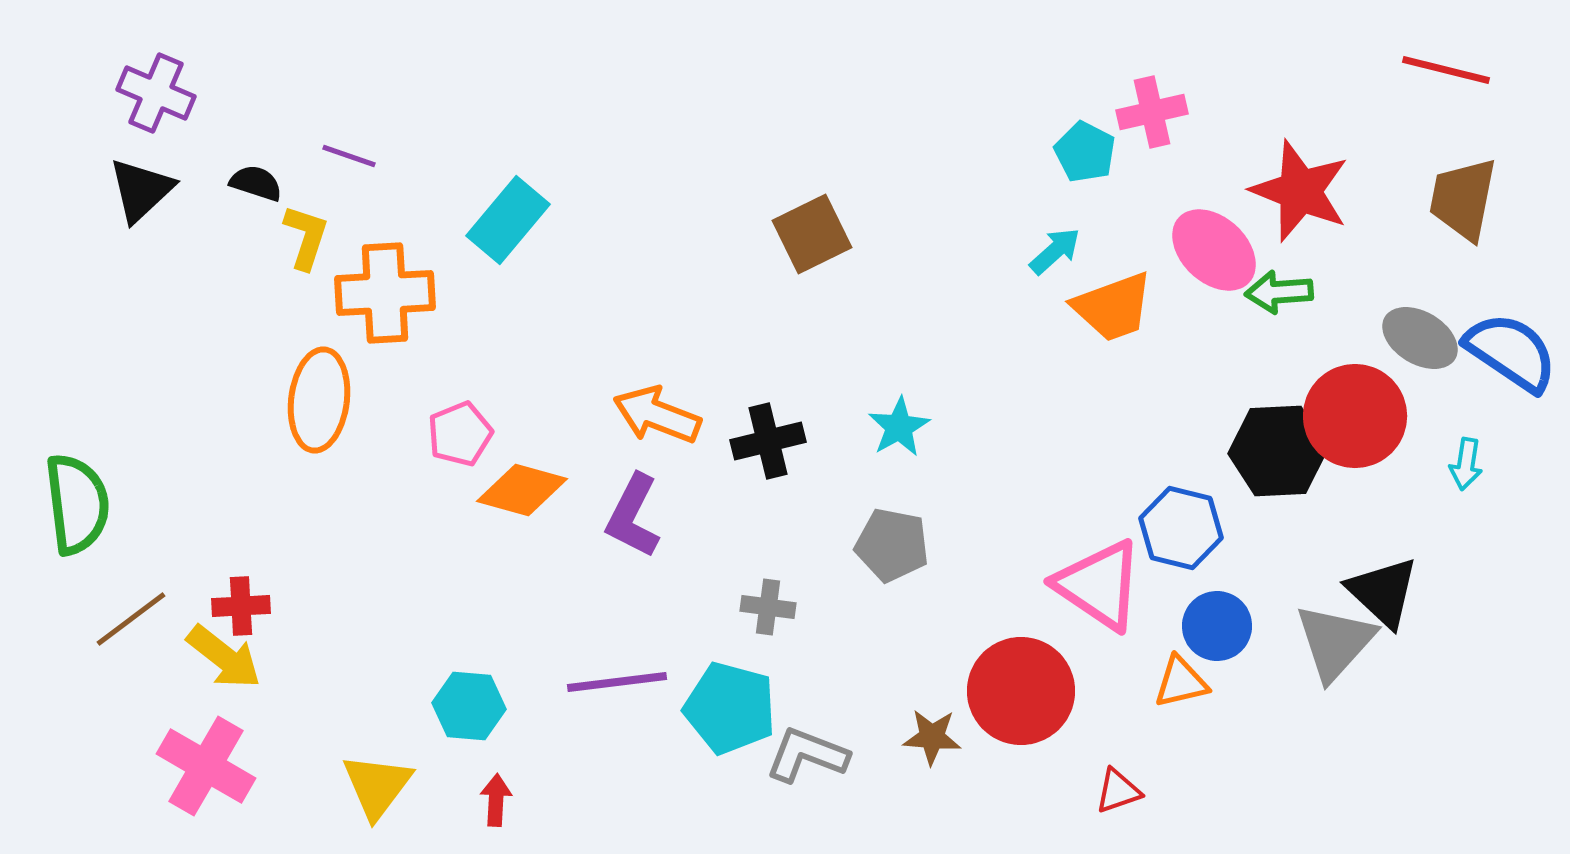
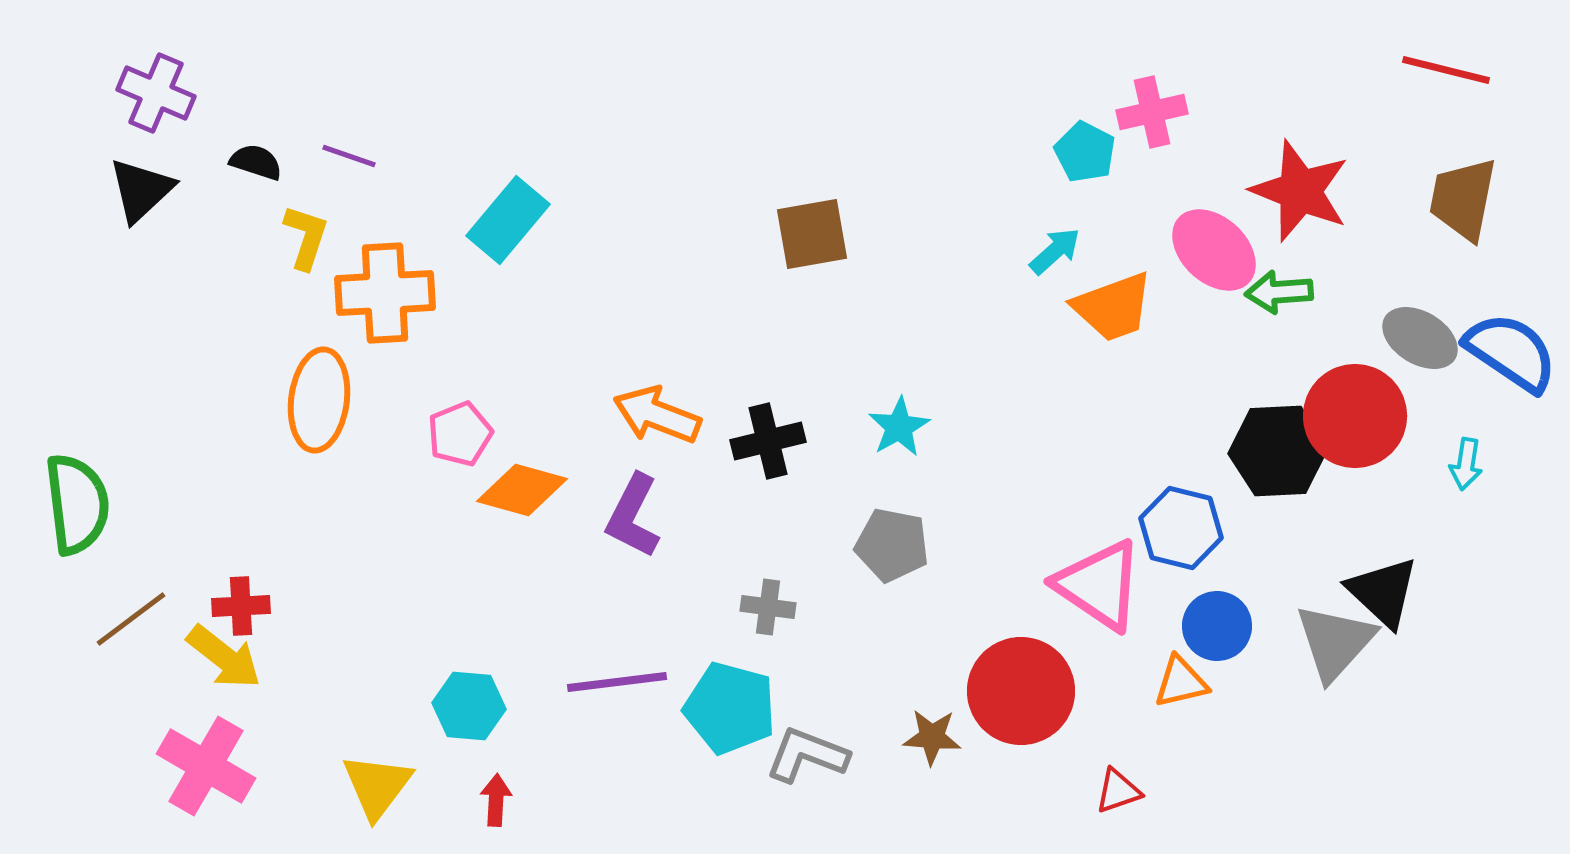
black semicircle at (256, 183): moved 21 px up
brown square at (812, 234): rotated 16 degrees clockwise
